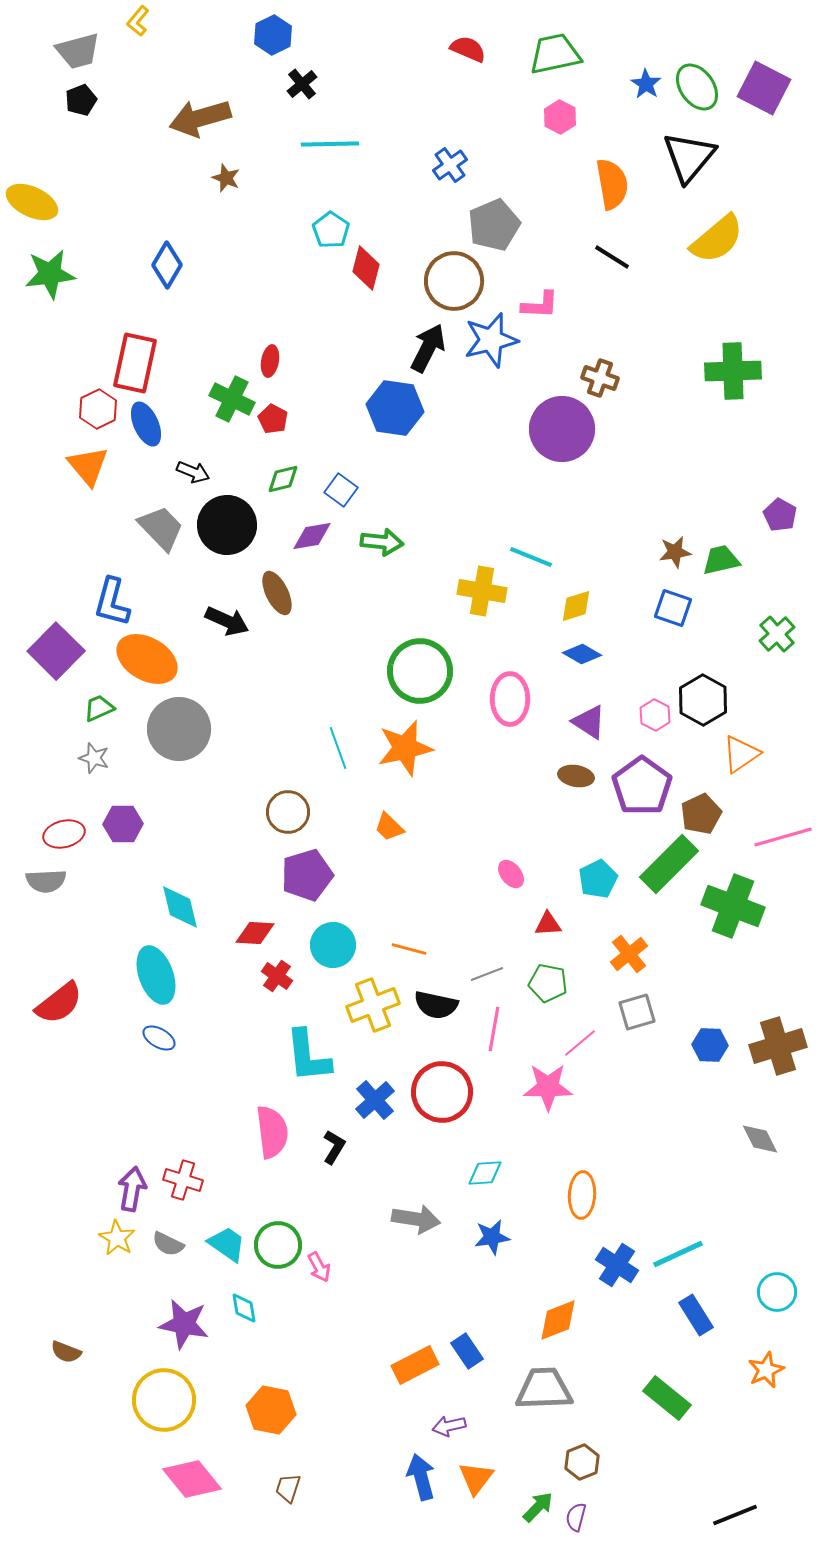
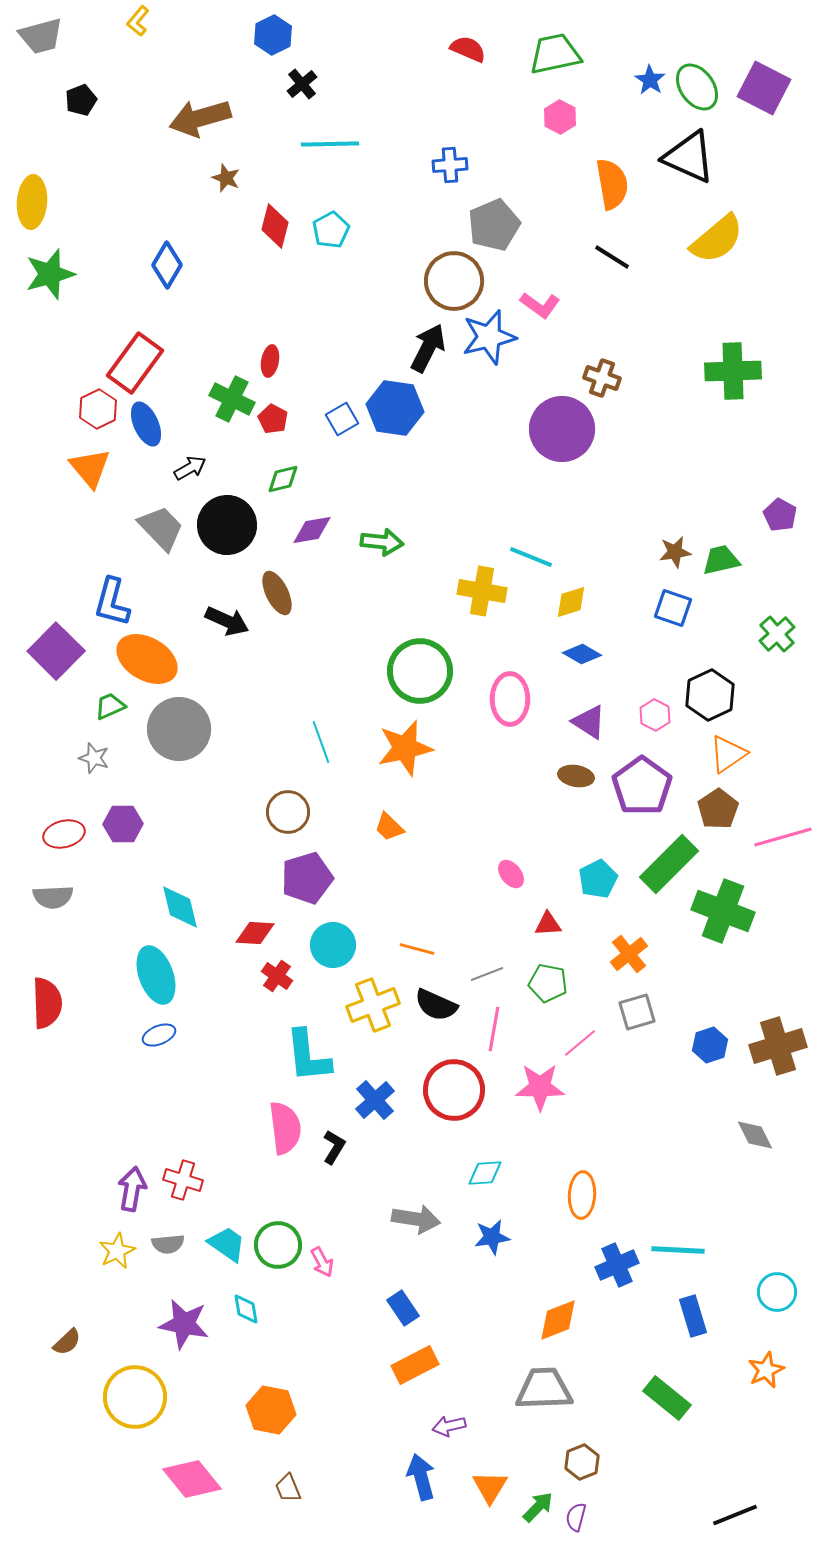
gray trapezoid at (78, 51): moved 37 px left, 15 px up
blue star at (646, 84): moved 4 px right, 4 px up
black triangle at (689, 157): rotated 46 degrees counterclockwise
blue cross at (450, 165): rotated 32 degrees clockwise
yellow ellipse at (32, 202): rotated 69 degrees clockwise
cyan pentagon at (331, 230): rotated 9 degrees clockwise
red diamond at (366, 268): moved 91 px left, 42 px up
green star at (50, 274): rotated 9 degrees counterclockwise
pink L-shape at (540, 305): rotated 33 degrees clockwise
blue star at (491, 340): moved 2 px left, 3 px up
red rectangle at (135, 363): rotated 24 degrees clockwise
brown cross at (600, 378): moved 2 px right
orange triangle at (88, 466): moved 2 px right, 2 px down
black arrow at (193, 472): moved 3 px left, 4 px up; rotated 52 degrees counterclockwise
blue square at (341, 490): moved 1 px right, 71 px up; rotated 24 degrees clockwise
purple diamond at (312, 536): moved 6 px up
yellow diamond at (576, 606): moved 5 px left, 4 px up
black hexagon at (703, 700): moved 7 px right, 5 px up; rotated 6 degrees clockwise
green trapezoid at (99, 708): moved 11 px right, 2 px up
cyan line at (338, 748): moved 17 px left, 6 px up
orange triangle at (741, 754): moved 13 px left
brown pentagon at (701, 814): moved 17 px right, 5 px up; rotated 9 degrees counterclockwise
purple pentagon at (307, 875): moved 3 px down
gray semicircle at (46, 881): moved 7 px right, 16 px down
green cross at (733, 906): moved 10 px left, 5 px down
orange line at (409, 949): moved 8 px right
red semicircle at (59, 1003): moved 12 px left; rotated 54 degrees counterclockwise
black semicircle at (436, 1005): rotated 12 degrees clockwise
blue ellipse at (159, 1038): moved 3 px up; rotated 52 degrees counterclockwise
blue hexagon at (710, 1045): rotated 20 degrees counterclockwise
pink star at (548, 1087): moved 8 px left
red circle at (442, 1092): moved 12 px right, 2 px up
pink semicircle at (272, 1132): moved 13 px right, 4 px up
gray diamond at (760, 1139): moved 5 px left, 4 px up
yellow star at (117, 1238): moved 13 px down; rotated 15 degrees clockwise
gray semicircle at (168, 1244): rotated 32 degrees counterclockwise
cyan line at (678, 1254): moved 4 px up; rotated 28 degrees clockwise
blue cross at (617, 1265): rotated 33 degrees clockwise
pink arrow at (319, 1267): moved 3 px right, 5 px up
cyan diamond at (244, 1308): moved 2 px right, 1 px down
blue rectangle at (696, 1315): moved 3 px left, 1 px down; rotated 15 degrees clockwise
blue rectangle at (467, 1351): moved 64 px left, 43 px up
brown semicircle at (66, 1352): moved 1 px right, 10 px up; rotated 64 degrees counterclockwise
yellow circle at (164, 1400): moved 29 px left, 3 px up
orange triangle at (476, 1478): moved 14 px right, 9 px down; rotated 6 degrees counterclockwise
brown trapezoid at (288, 1488): rotated 40 degrees counterclockwise
